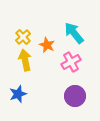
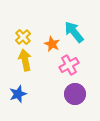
cyan arrow: moved 1 px up
orange star: moved 5 px right, 1 px up
pink cross: moved 2 px left, 3 px down
purple circle: moved 2 px up
